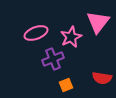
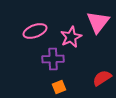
pink ellipse: moved 1 px left, 2 px up
purple cross: rotated 20 degrees clockwise
red semicircle: rotated 138 degrees clockwise
orange square: moved 7 px left, 2 px down
